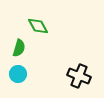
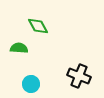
green semicircle: rotated 102 degrees counterclockwise
cyan circle: moved 13 px right, 10 px down
